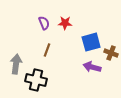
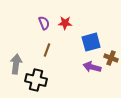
brown cross: moved 5 px down
